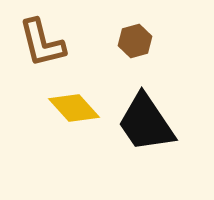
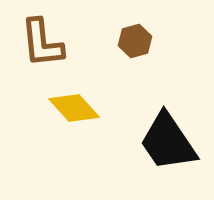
brown L-shape: rotated 8 degrees clockwise
black trapezoid: moved 22 px right, 19 px down
